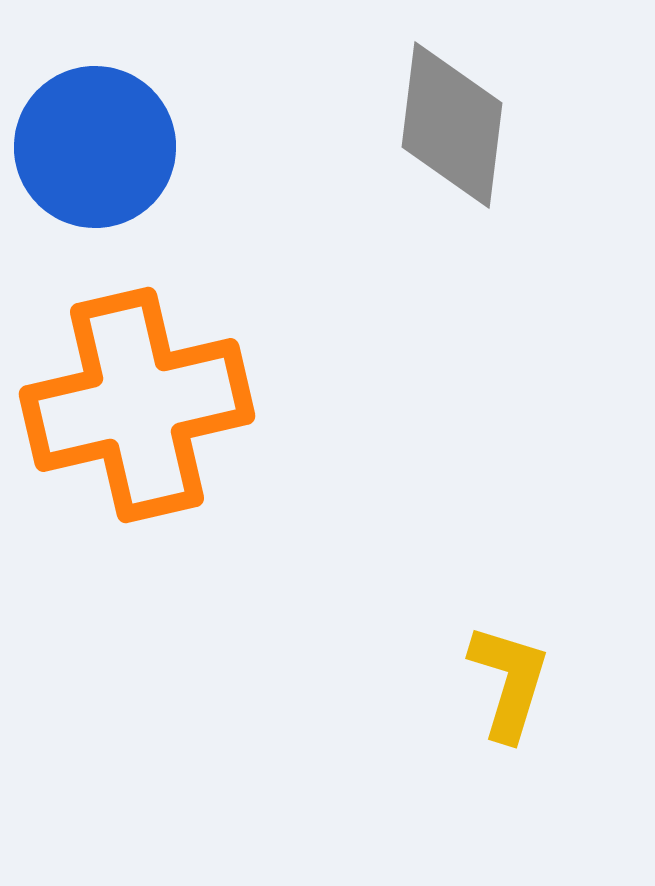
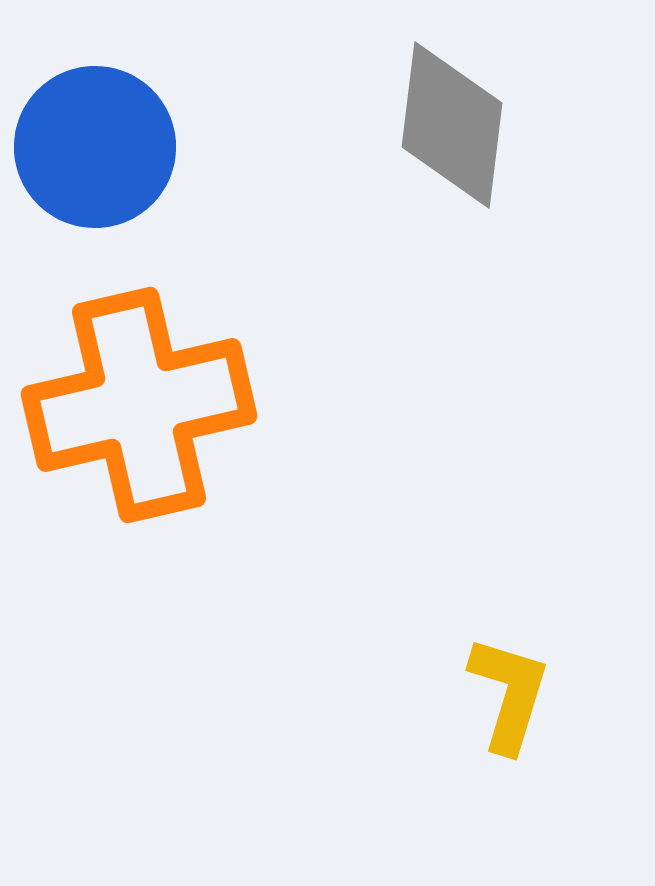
orange cross: moved 2 px right
yellow L-shape: moved 12 px down
